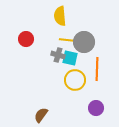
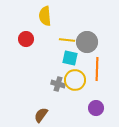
yellow semicircle: moved 15 px left
gray circle: moved 3 px right
gray cross: moved 29 px down
